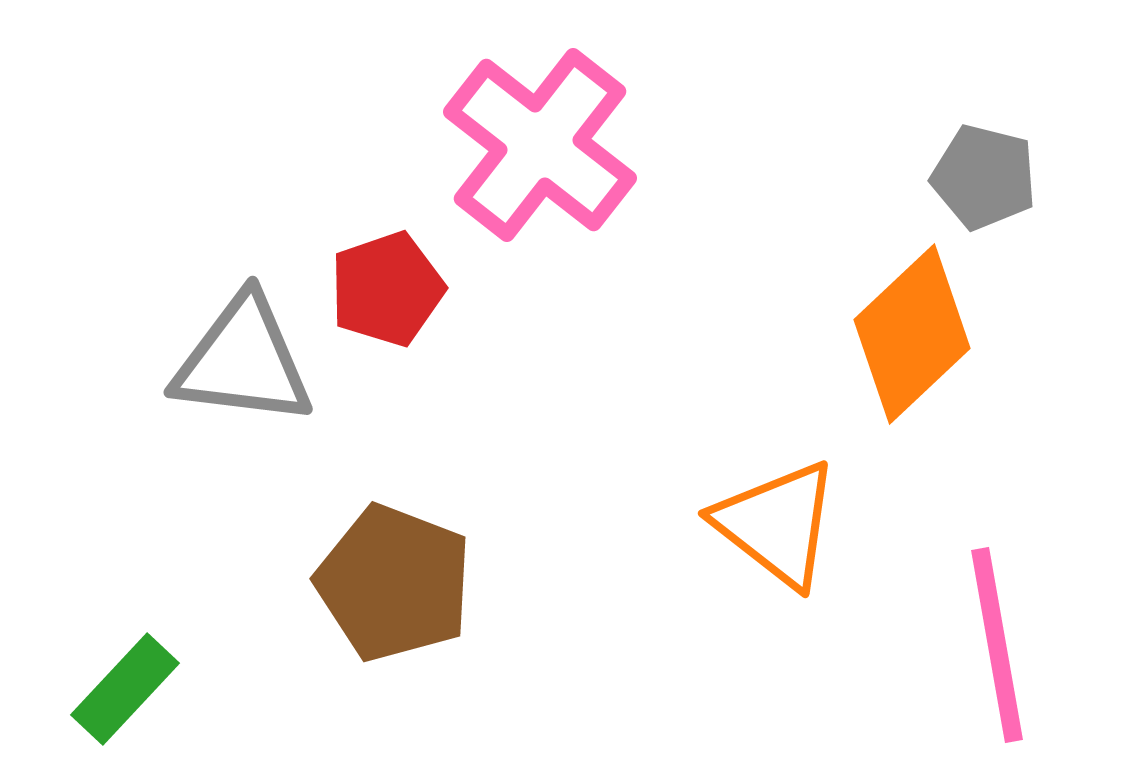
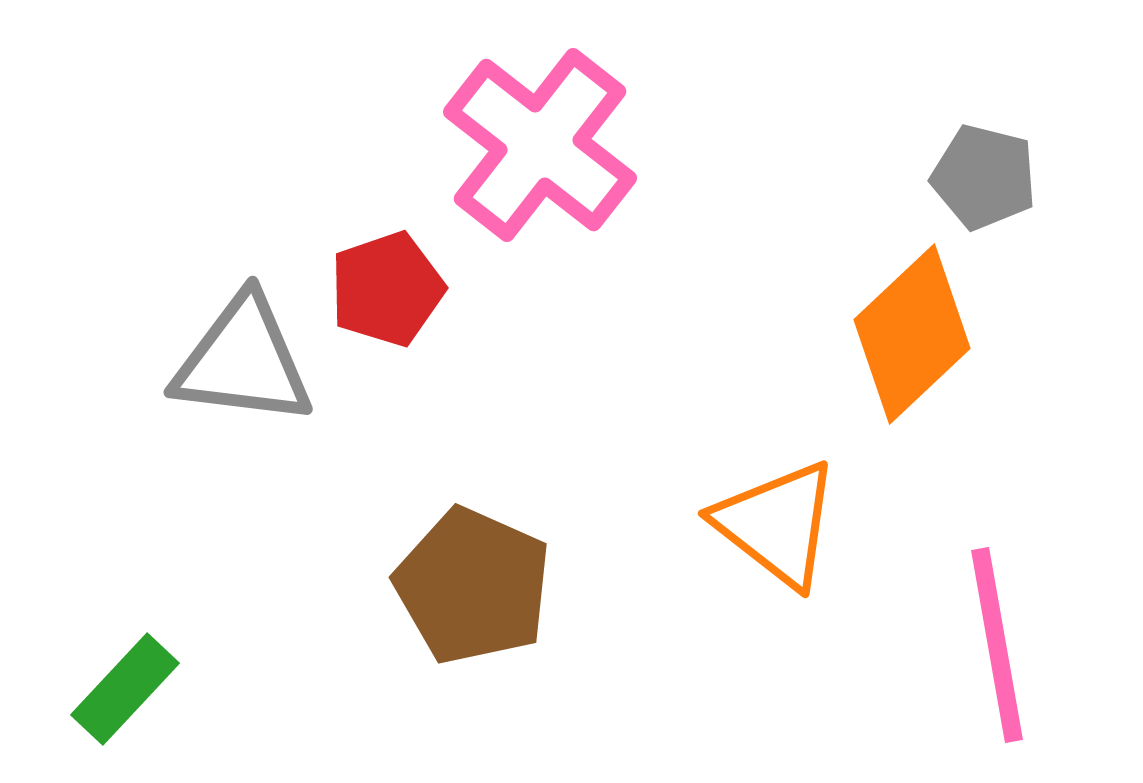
brown pentagon: moved 79 px right, 3 px down; rotated 3 degrees clockwise
